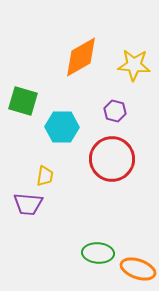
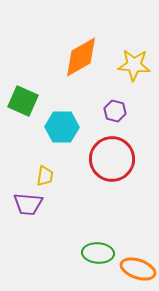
green square: rotated 8 degrees clockwise
